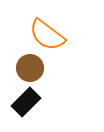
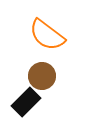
brown circle: moved 12 px right, 8 px down
